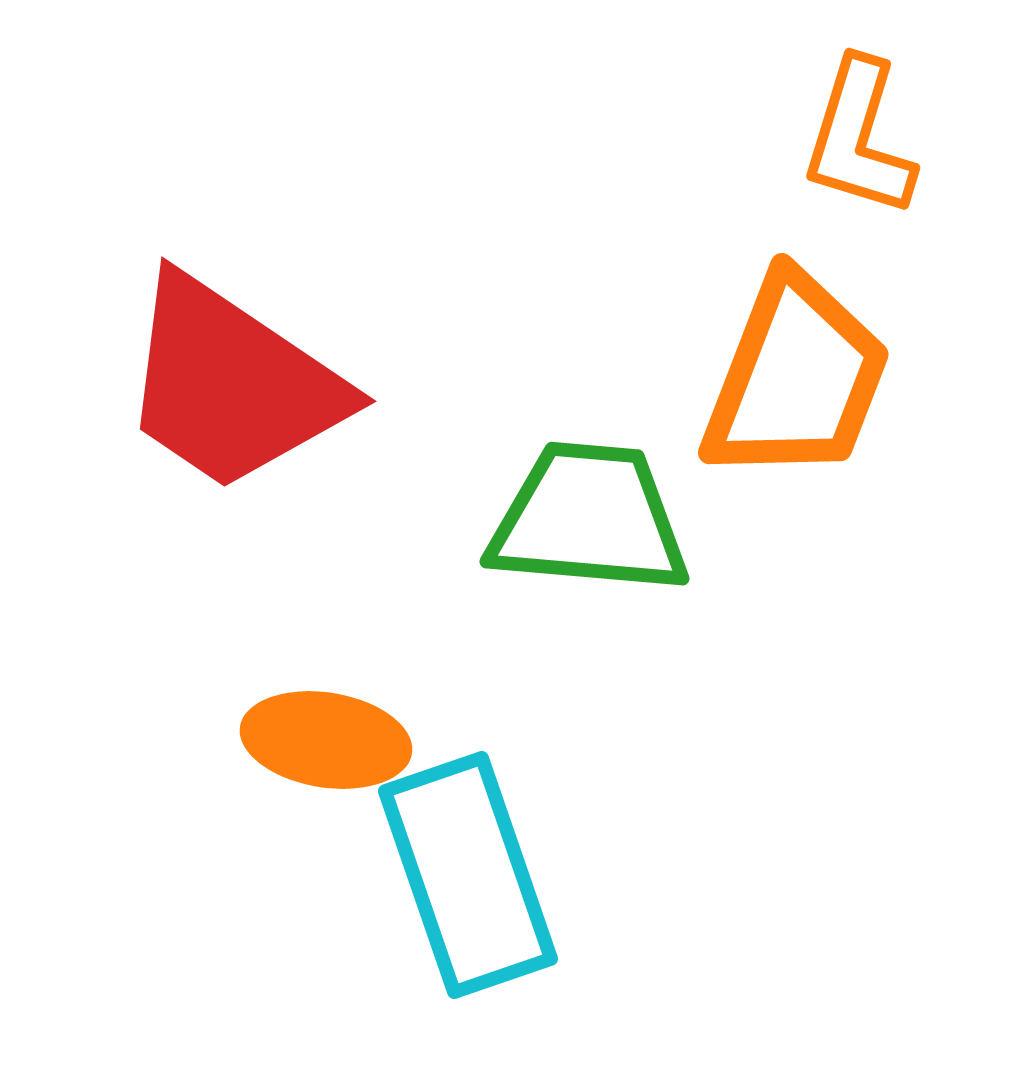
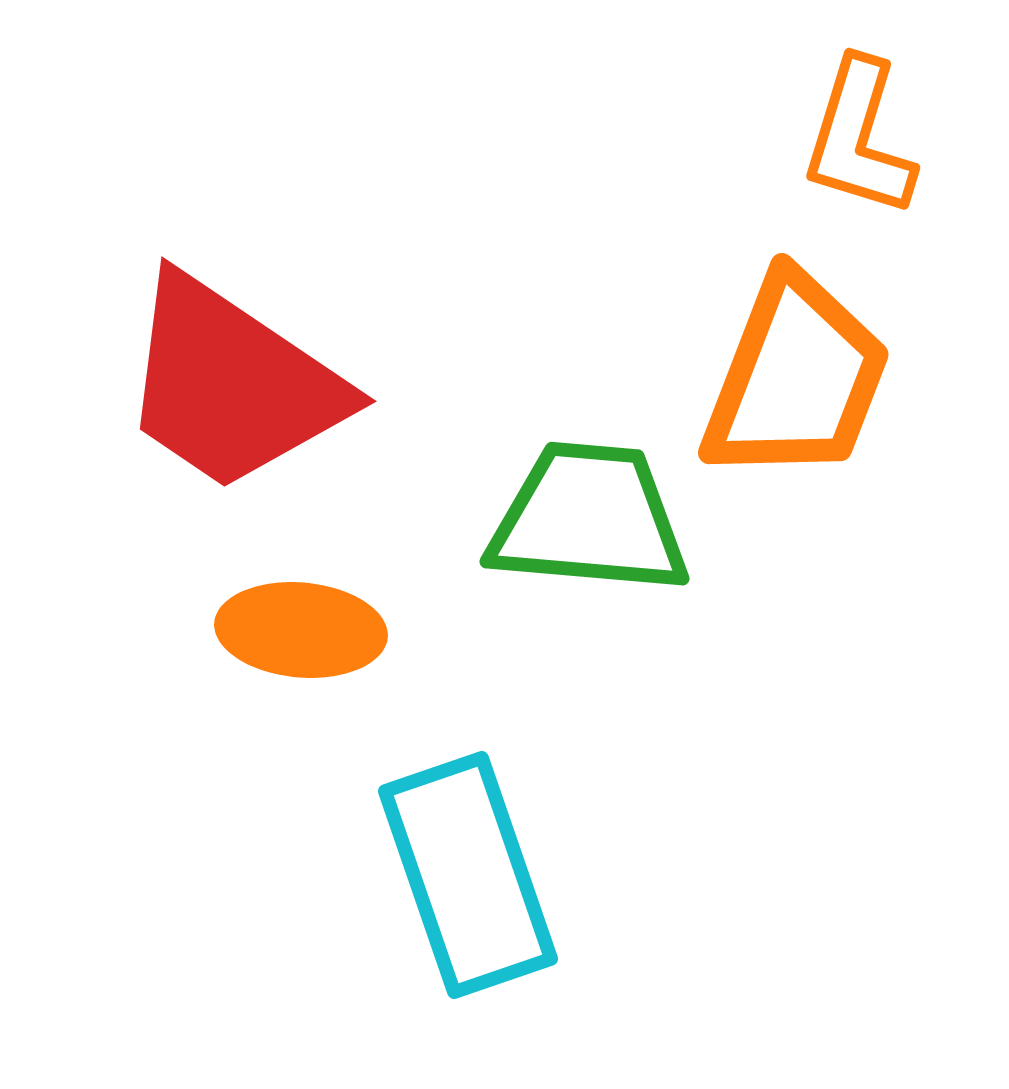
orange ellipse: moved 25 px left, 110 px up; rotated 4 degrees counterclockwise
